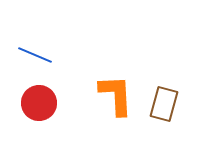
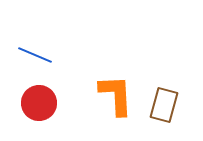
brown rectangle: moved 1 px down
